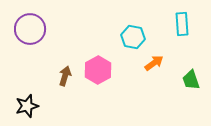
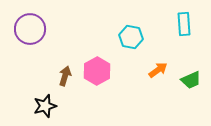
cyan rectangle: moved 2 px right
cyan hexagon: moved 2 px left
orange arrow: moved 4 px right, 7 px down
pink hexagon: moved 1 px left, 1 px down
green trapezoid: rotated 95 degrees counterclockwise
black star: moved 18 px right
